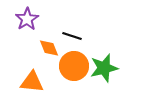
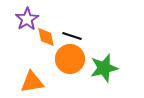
orange diamond: moved 3 px left, 11 px up; rotated 10 degrees clockwise
orange circle: moved 4 px left, 7 px up
orange triangle: rotated 15 degrees counterclockwise
